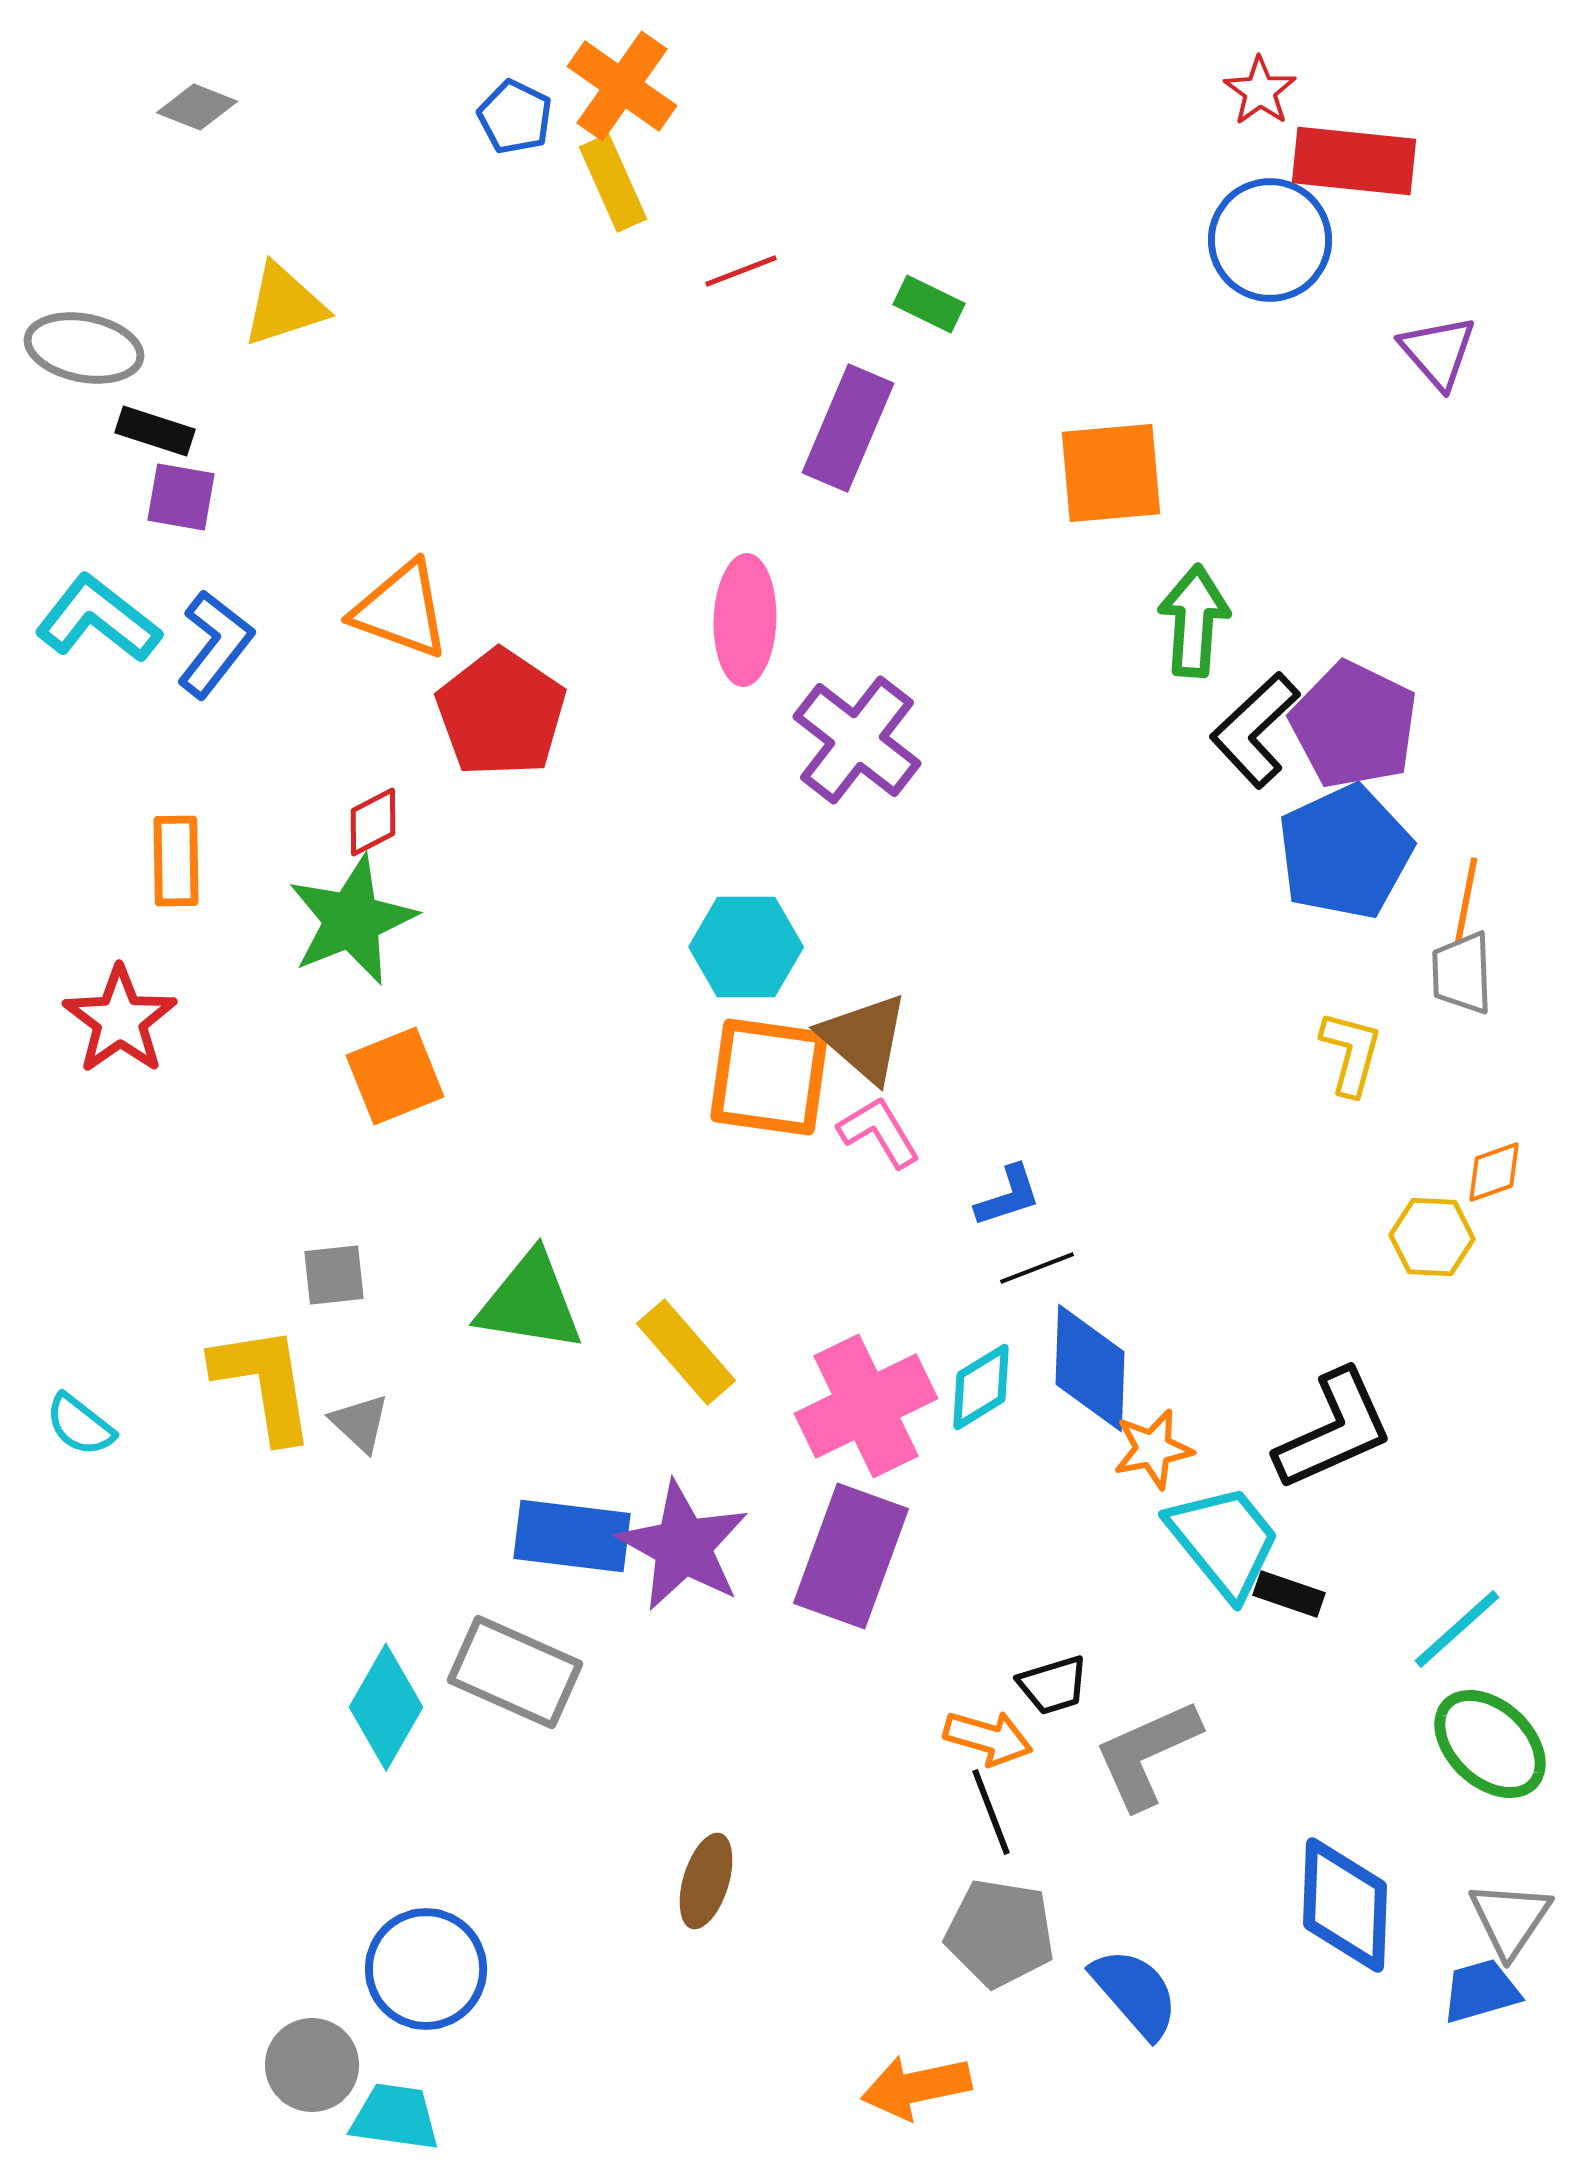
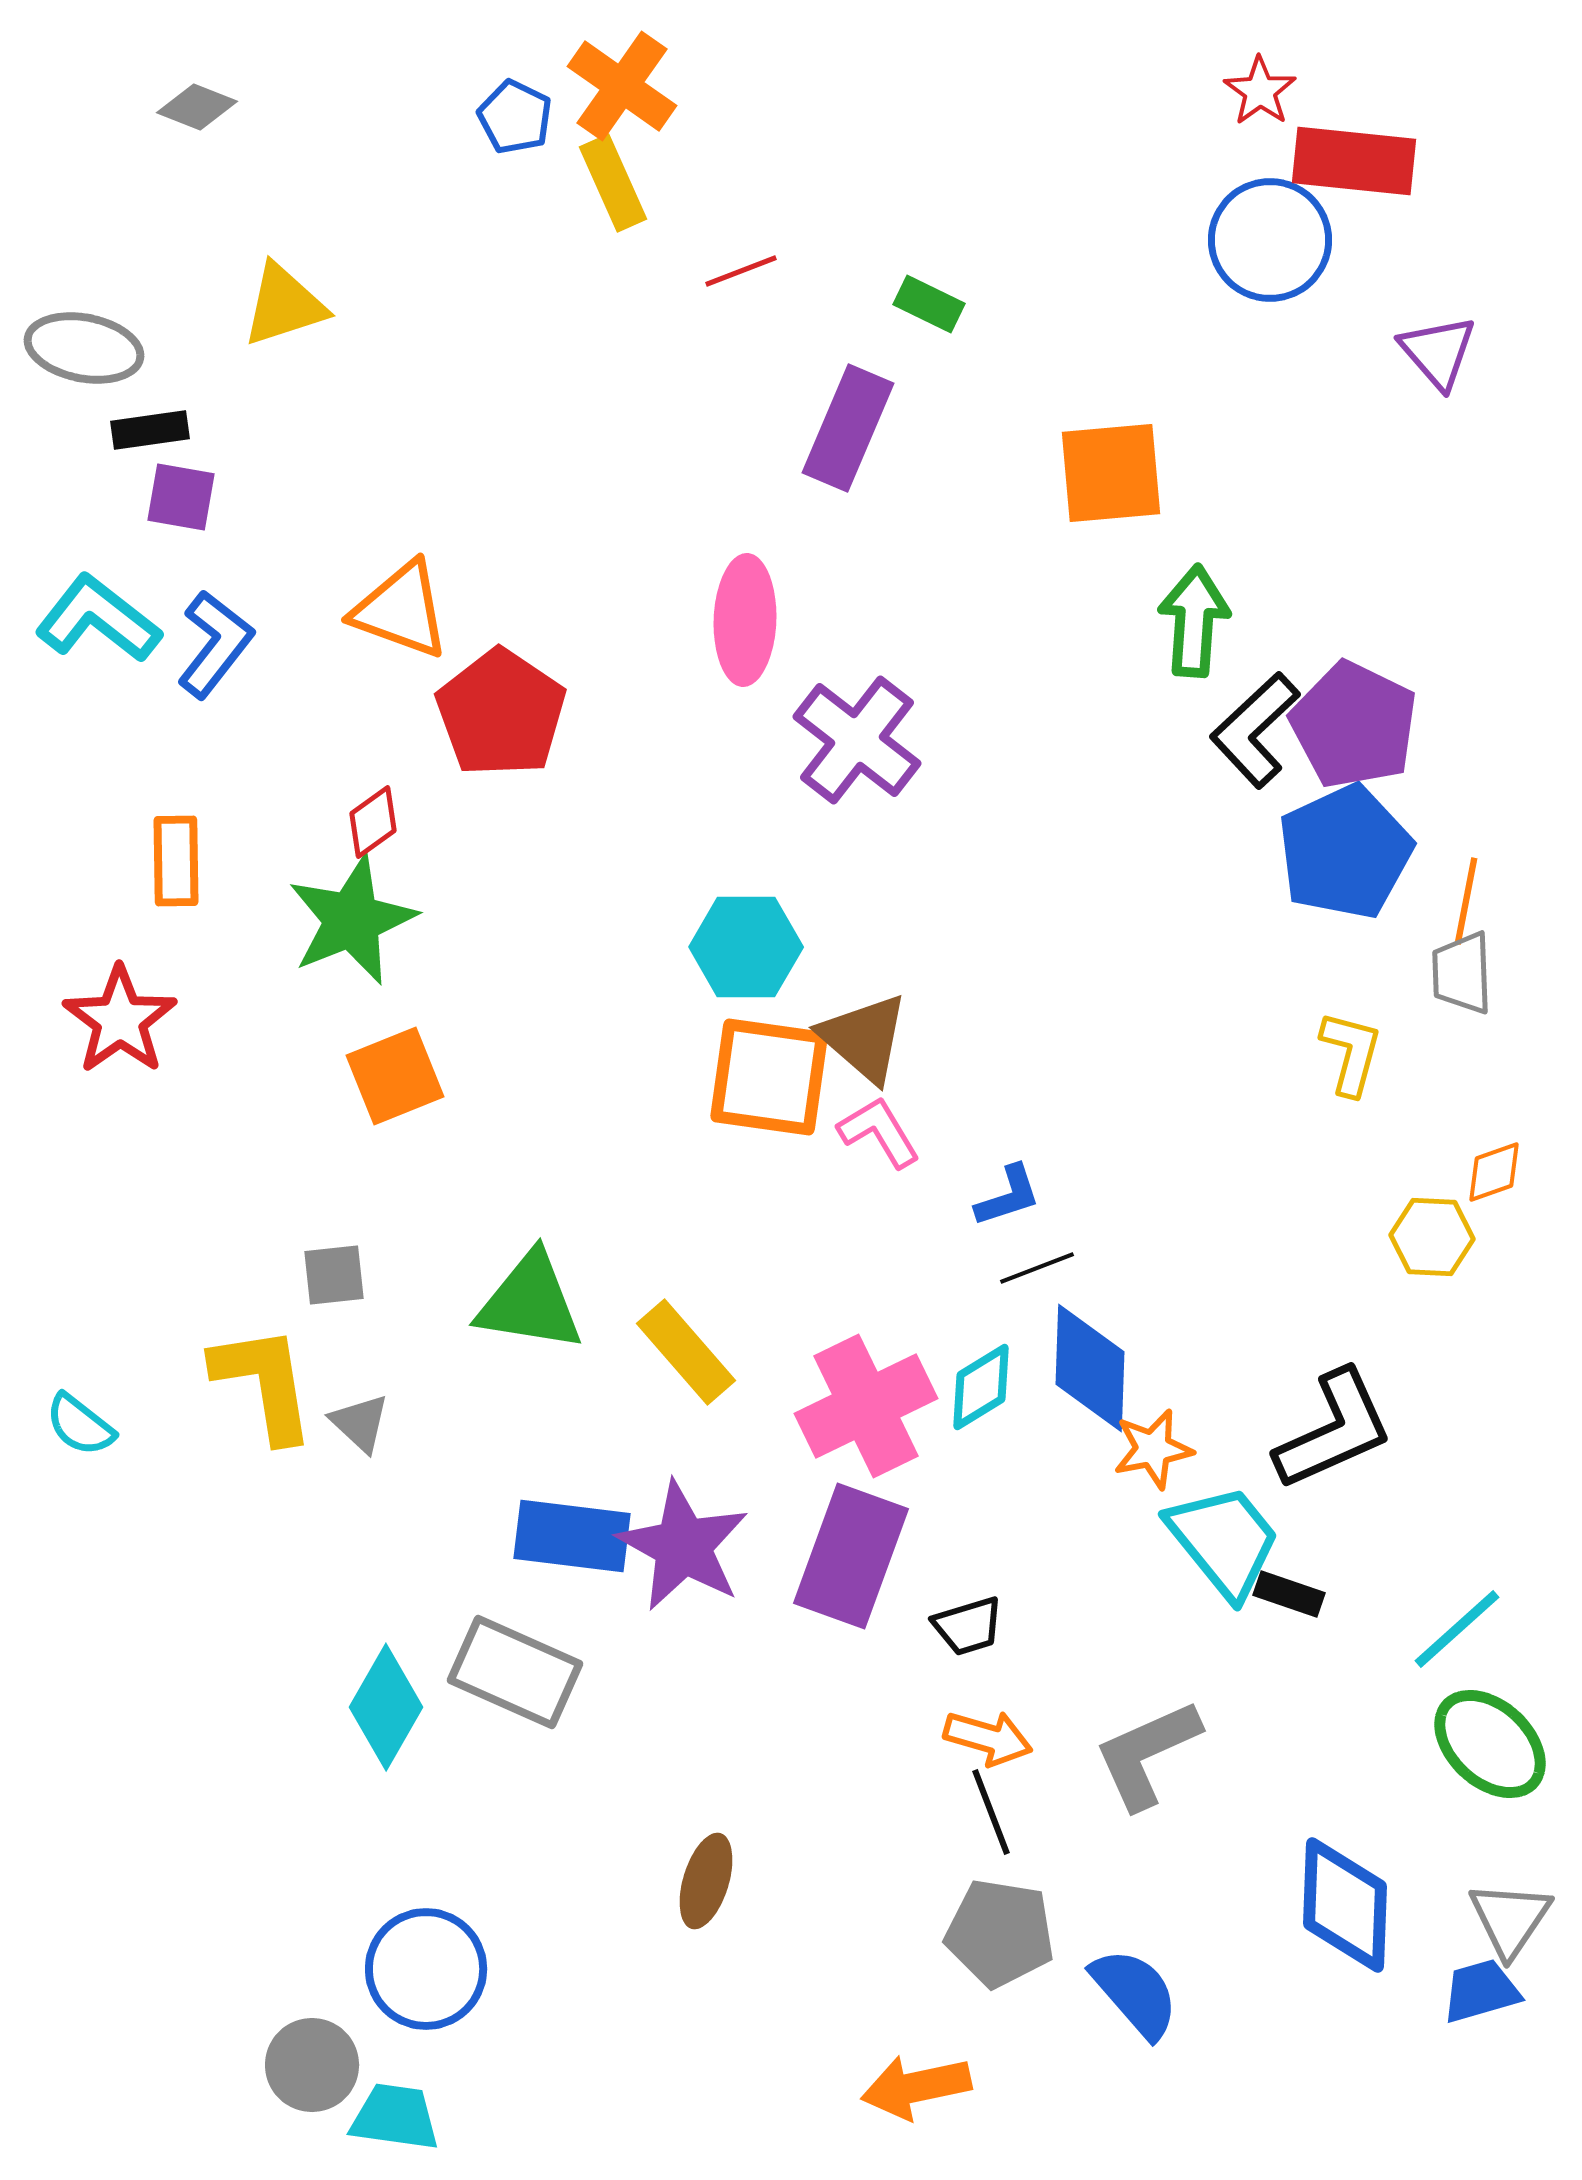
black rectangle at (155, 431): moved 5 px left, 1 px up; rotated 26 degrees counterclockwise
red diamond at (373, 822): rotated 8 degrees counterclockwise
black trapezoid at (1053, 1685): moved 85 px left, 59 px up
